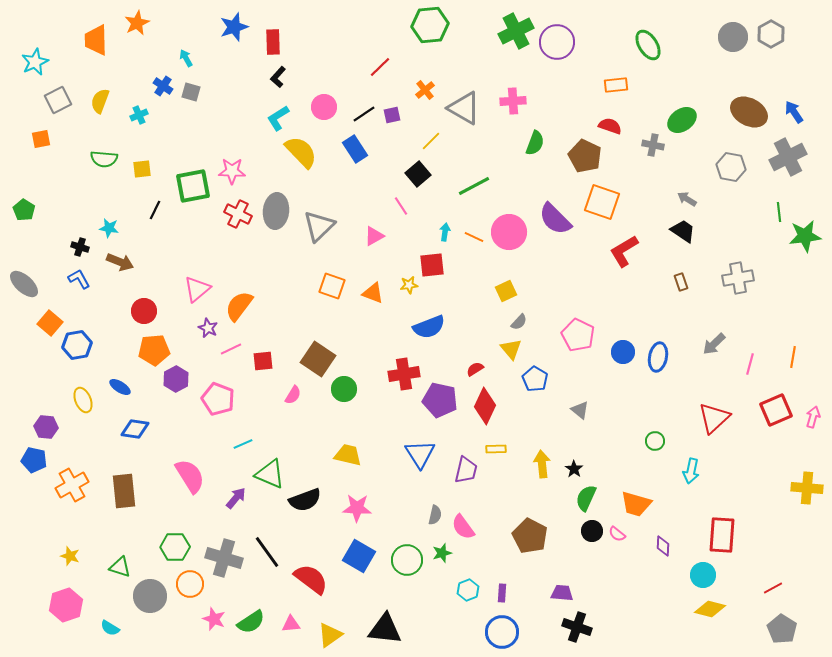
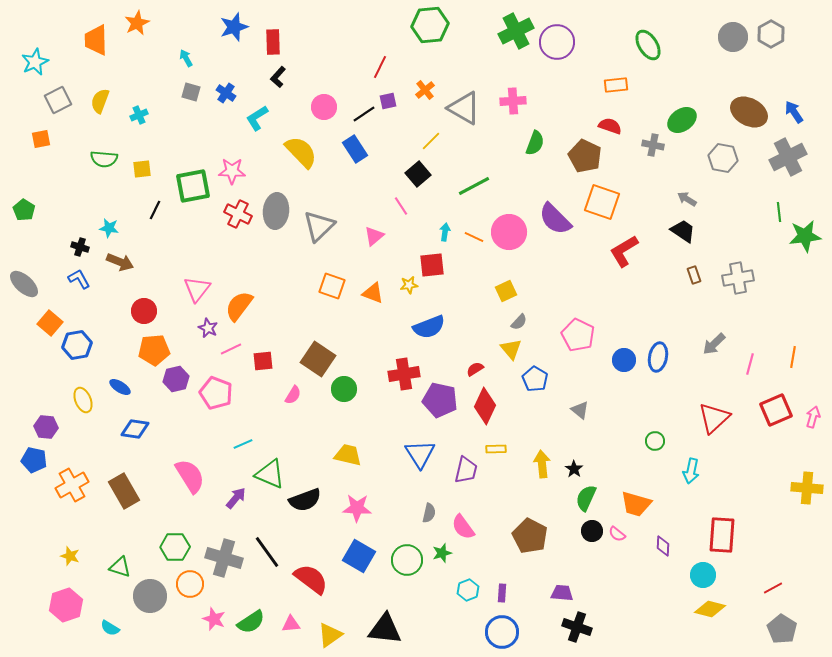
red line at (380, 67): rotated 20 degrees counterclockwise
blue cross at (163, 86): moved 63 px right, 7 px down
purple square at (392, 115): moved 4 px left, 14 px up
cyan L-shape at (278, 118): moved 21 px left
gray hexagon at (731, 167): moved 8 px left, 9 px up
pink triangle at (374, 236): rotated 10 degrees counterclockwise
brown rectangle at (681, 282): moved 13 px right, 7 px up
pink triangle at (197, 289): rotated 12 degrees counterclockwise
blue circle at (623, 352): moved 1 px right, 8 px down
purple hexagon at (176, 379): rotated 15 degrees clockwise
pink pentagon at (218, 399): moved 2 px left, 6 px up
brown rectangle at (124, 491): rotated 24 degrees counterclockwise
gray semicircle at (435, 515): moved 6 px left, 2 px up
